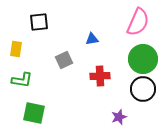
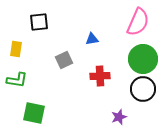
green L-shape: moved 5 px left
